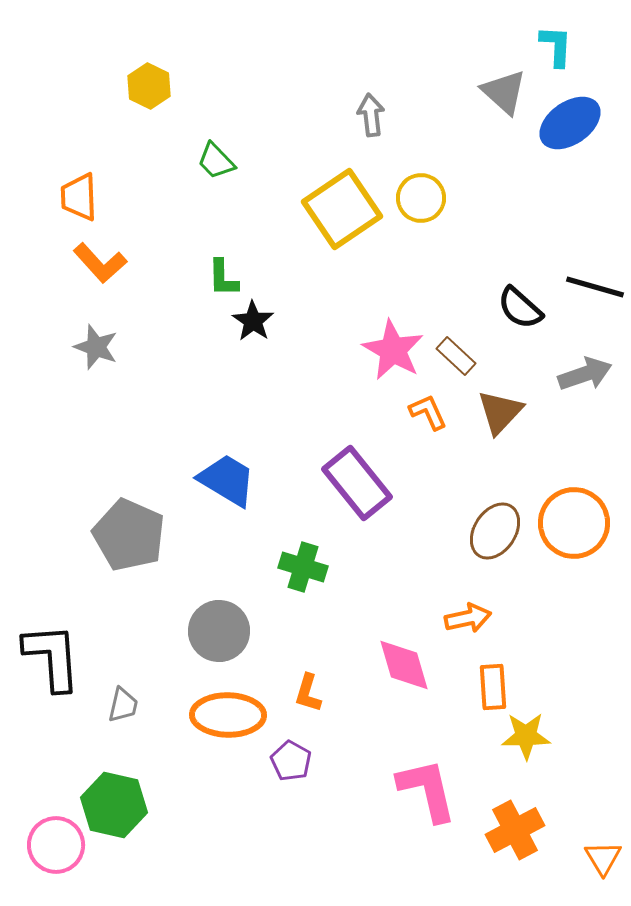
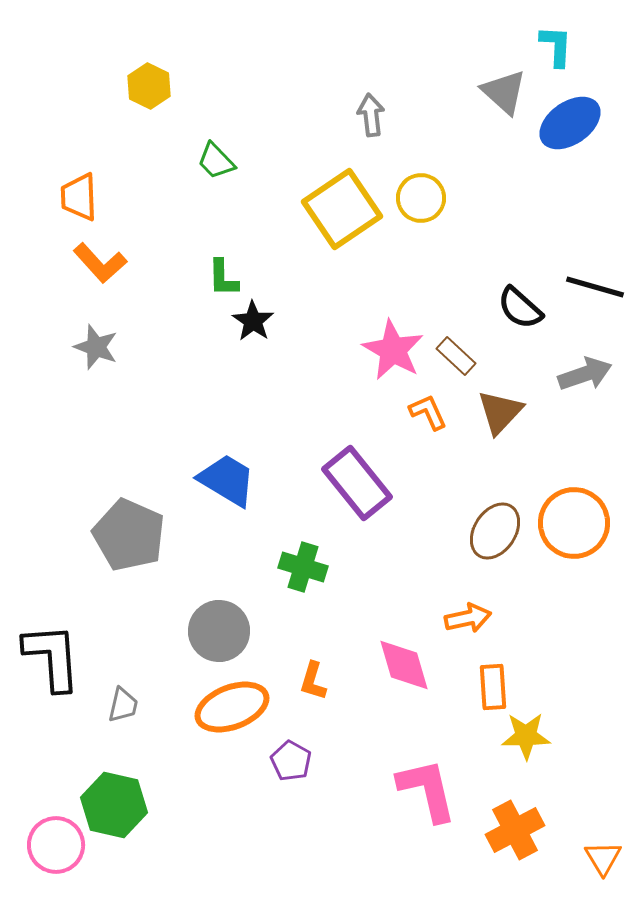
orange L-shape at (308, 693): moved 5 px right, 12 px up
orange ellipse at (228, 715): moved 4 px right, 8 px up; rotated 22 degrees counterclockwise
